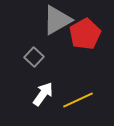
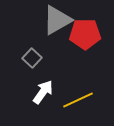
red pentagon: rotated 28 degrees clockwise
gray square: moved 2 px left, 1 px down
white arrow: moved 2 px up
